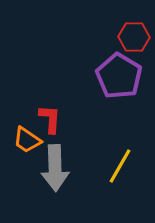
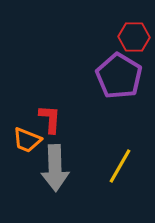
orange trapezoid: rotated 12 degrees counterclockwise
